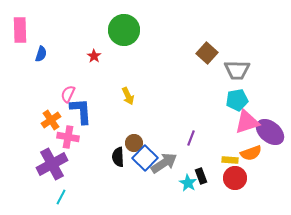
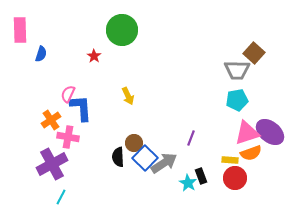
green circle: moved 2 px left
brown square: moved 47 px right
blue L-shape: moved 3 px up
pink triangle: moved 11 px down
